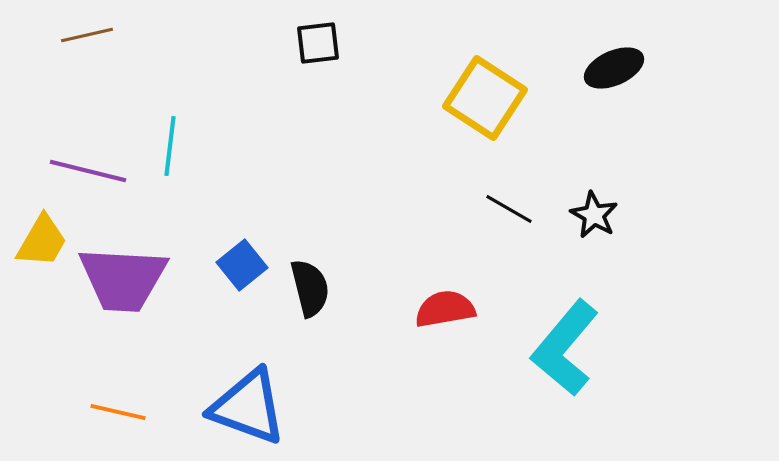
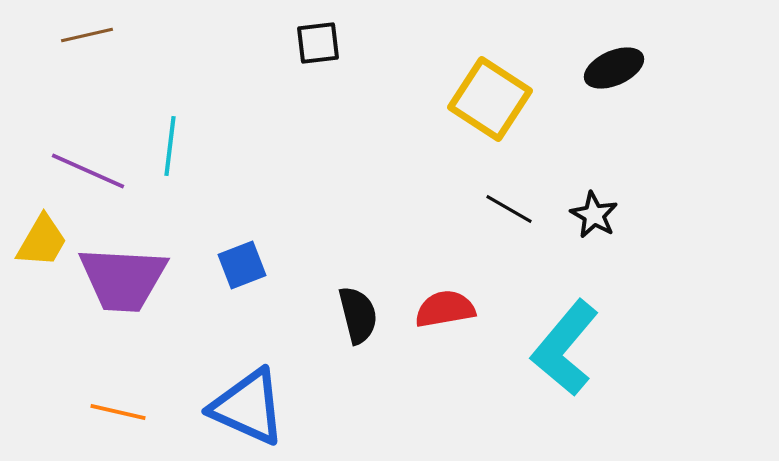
yellow square: moved 5 px right, 1 px down
purple line: rotated 10 degrees clockwise
blue square: rotated 18 degrees clockwise
black semicircle: moved 48 px right, 27 px down
blue triangle: rotated 4 degrees clockwise
